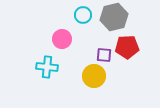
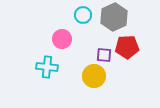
gray hexagon: rotated 12 degrees counterclockwise
